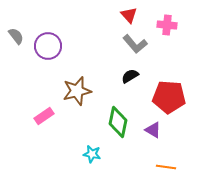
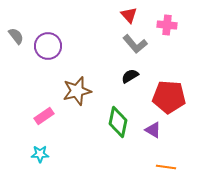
cyan star: moved 52 px left; rotated 12 degrees counterclockwise
